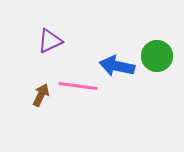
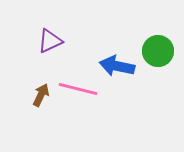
green circle: moved 1 px right, 5 px up
pink line: moved 3 px down; rotated 6 degrees clockwise
